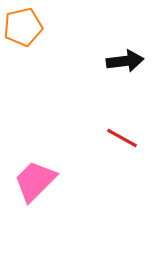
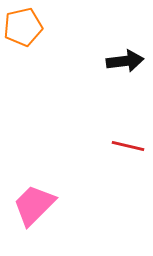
red line: moved 6 px right, 8 px down; rotated 16 degrees counterclockwise
pink trapezoid: moved 1 px left, 24 px down
